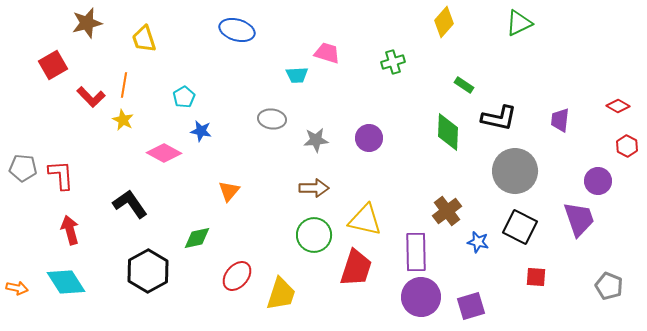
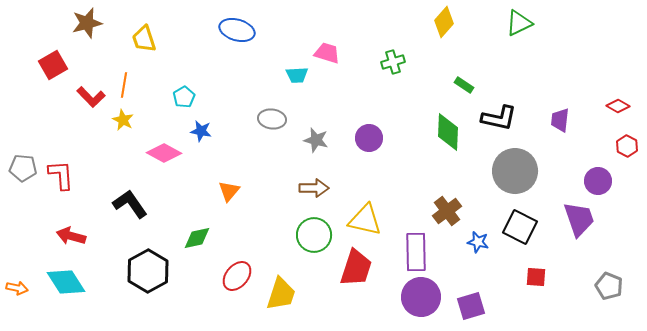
gray star at (316, 140): rotated 20 degrees clockwise
red arrow at (70, 230): moved 1 px right, 6 px down; rotated 60 degrees counterclockwise
